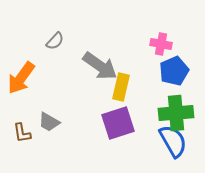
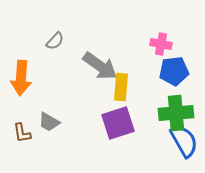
blue pentagon: rotated 16 degrees clockwise
orange arrow: rotated 32 degrees counterclockwise
yellow rectangle: rotated 8 degrees counterclockwise
blue semicircle: moved 11 px right
